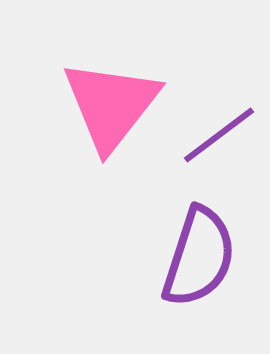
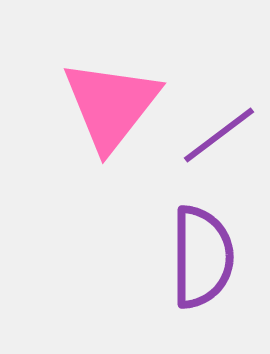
purple semicircle: moved 3 px right; rotated 18 degrees counterclockwise
